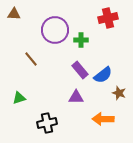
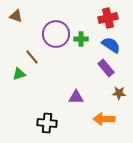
brown triangle: moved 2 px right, 2 px down; rotated 16 degrees clockwise
purple circle: moved 1 px right, 4 px down
green cross: moved 1 px up
brown line: moved 1 px right, 2 px up
purple rectangle: moved 26 px right, 2 px up
blue semicircle: moved 8 px right, 30 px up; rotated 108 degrees counterclockwise
brown star: rotated 16 degrees counterclockwise
green triangle: moved 24 px up
orange arrow: moved 1 px right
black cross: rotated 18 degrees clockwise
